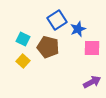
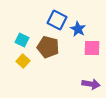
blue square: rotated 30 degrees counterclockwise
blue star: rotated 21 degrees counterclockwise
cyan square: moved 1 px left, 1 px down
purple arrow: moved 1 px left, 2 px down; rotated 36 degrees clockwise
